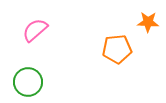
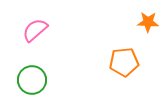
orange pentagon: moved 7 px right, 13 px down
green circle: moved 4 px right, 2 px up
